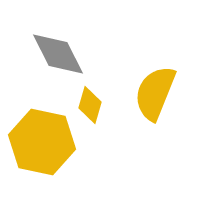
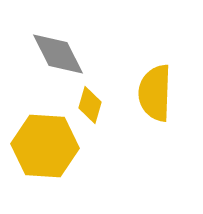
yellow semicircle: rotated 20 degrees counterclockwise
yellow hexagon: moved 3 px right, 4 px down; rotated 8 degrees counterclockwise
